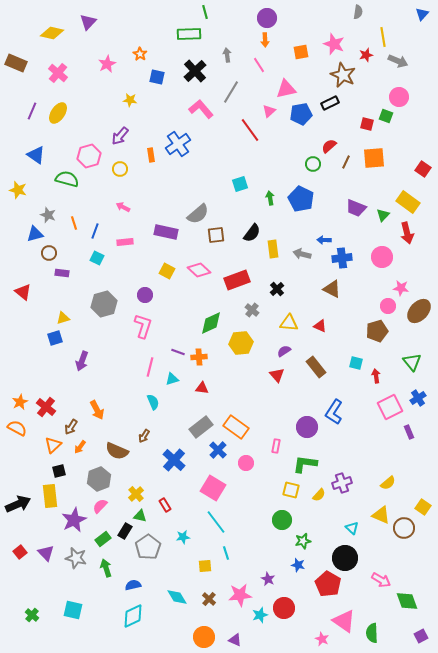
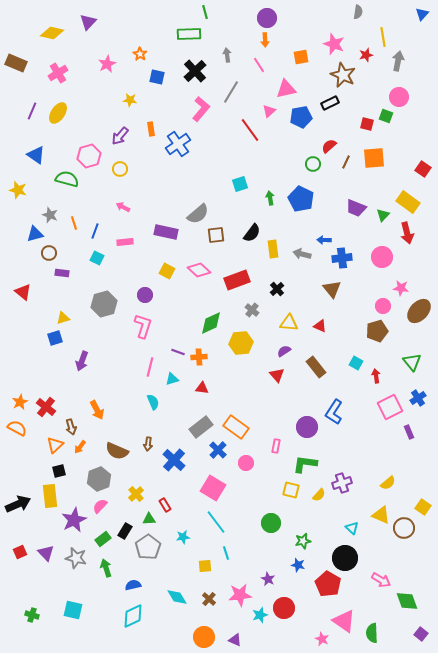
orange square at (301, 52): moved 5 px down
gray arrow at (398, 61): rotated 102 degrees counterclockwise
pink cross at (58, 73): rotated 18 degrees clockwise
pink L-shape at (201, 109): rotated 80 degrees clockwise
blue pentagon at (301, 114): moved 3 px down
orange rectangle at (151, 155): moved 26 px up
gray star at (48, 215): moved 2 px right
brown triangle at (332, 289): rotated 24 degrees clockwise
pink circle at (388, 306): moved 5 px left
cyan square at (356, 363): rotated 16 degrees clockwise
brown arrow at (71, 427): rotated 49 degrees counterclockwise
brown arrow at (144, 436): moved 4 px right, 8 px down; rotated 24 degrees counterclockwise
orange triangle at (53, 445): moved 2 px right
green triangle at (140, 516): moved 9 px right, 3 px down; rotated 16 degrees counterclockwise
green circle at (282, 520): moved 11 px left, 3 px down
red square at (20, 552): rotated 16 degrees clockwise
green cross at (32, 615): rotated 24 degrees counterclockwise
purple square at (421, 636): moved 2 px up; rotated 24 degrees counterclockwise
